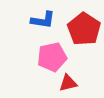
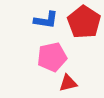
blue L-shape: moved 3 px right
red pentagon: moved 7 px up
